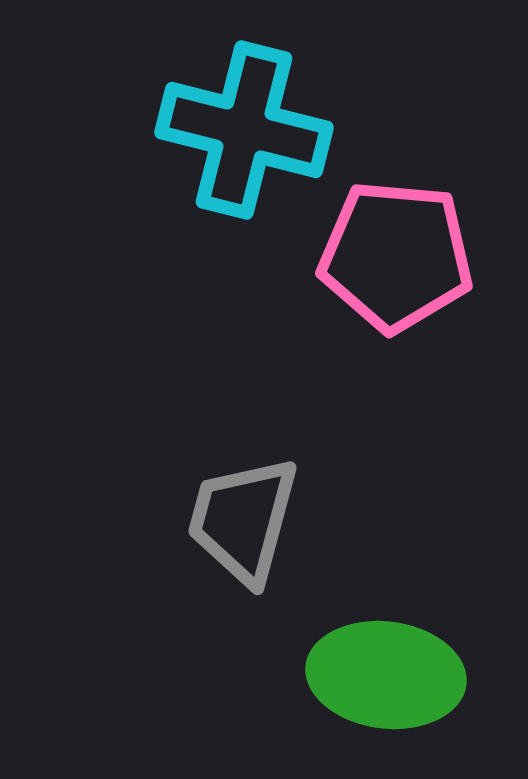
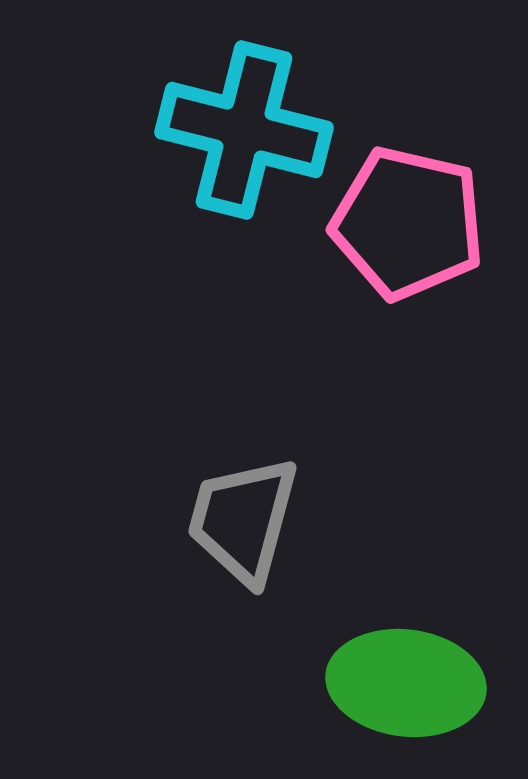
pink pentagon: moved 12 px right, 33 px up; rotated 8 degrees clockwise
green ellipse: moved 20 px right, 8 px down
